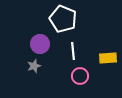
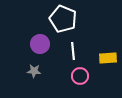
gray star: moved 5 px down; rotated 24 degrees clockwise
